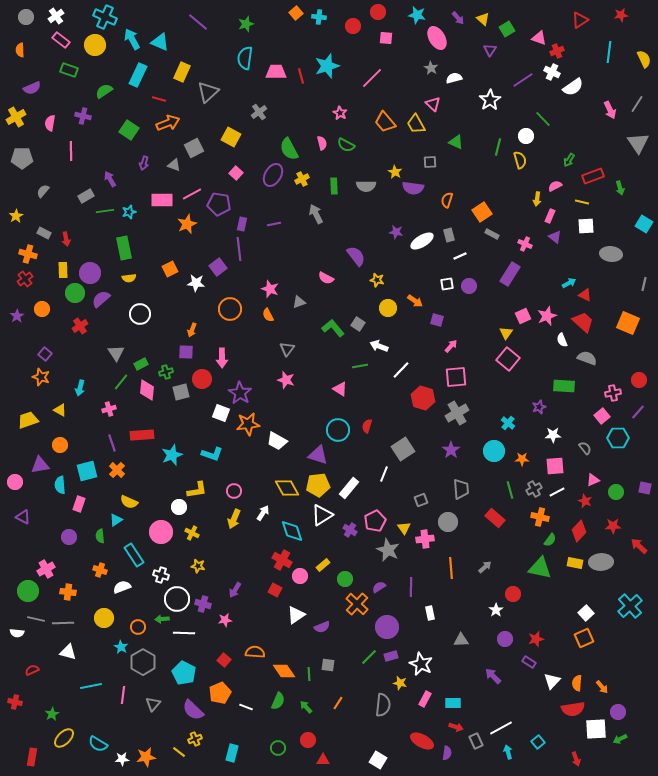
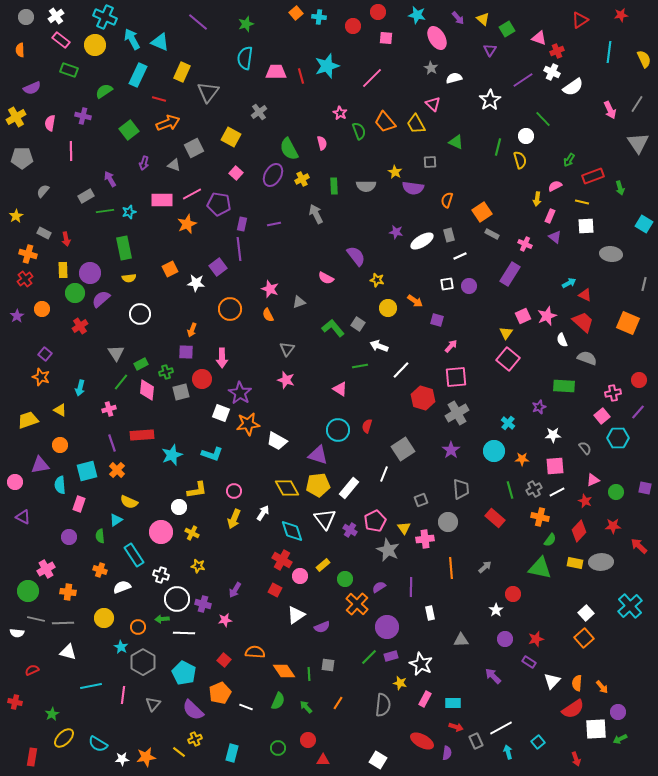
gray triangle at (208, 92): rotated 10 degrees counterclockwise
green square at (129, 130): rotated 18 degrees clockwise
green semicircle at (346, 145): moved 13 px right, 14 px up; rotated 138 degrees counterclockwise
white triangle at (322, 515): moved 3 px right, 4 px down; rotated 35 degrees counterclockwise
orange square at (584, 638): rotated 18 degrees counterclockwise
red semicircle at (573, 709): rotated 25 degrees counterclockwise
